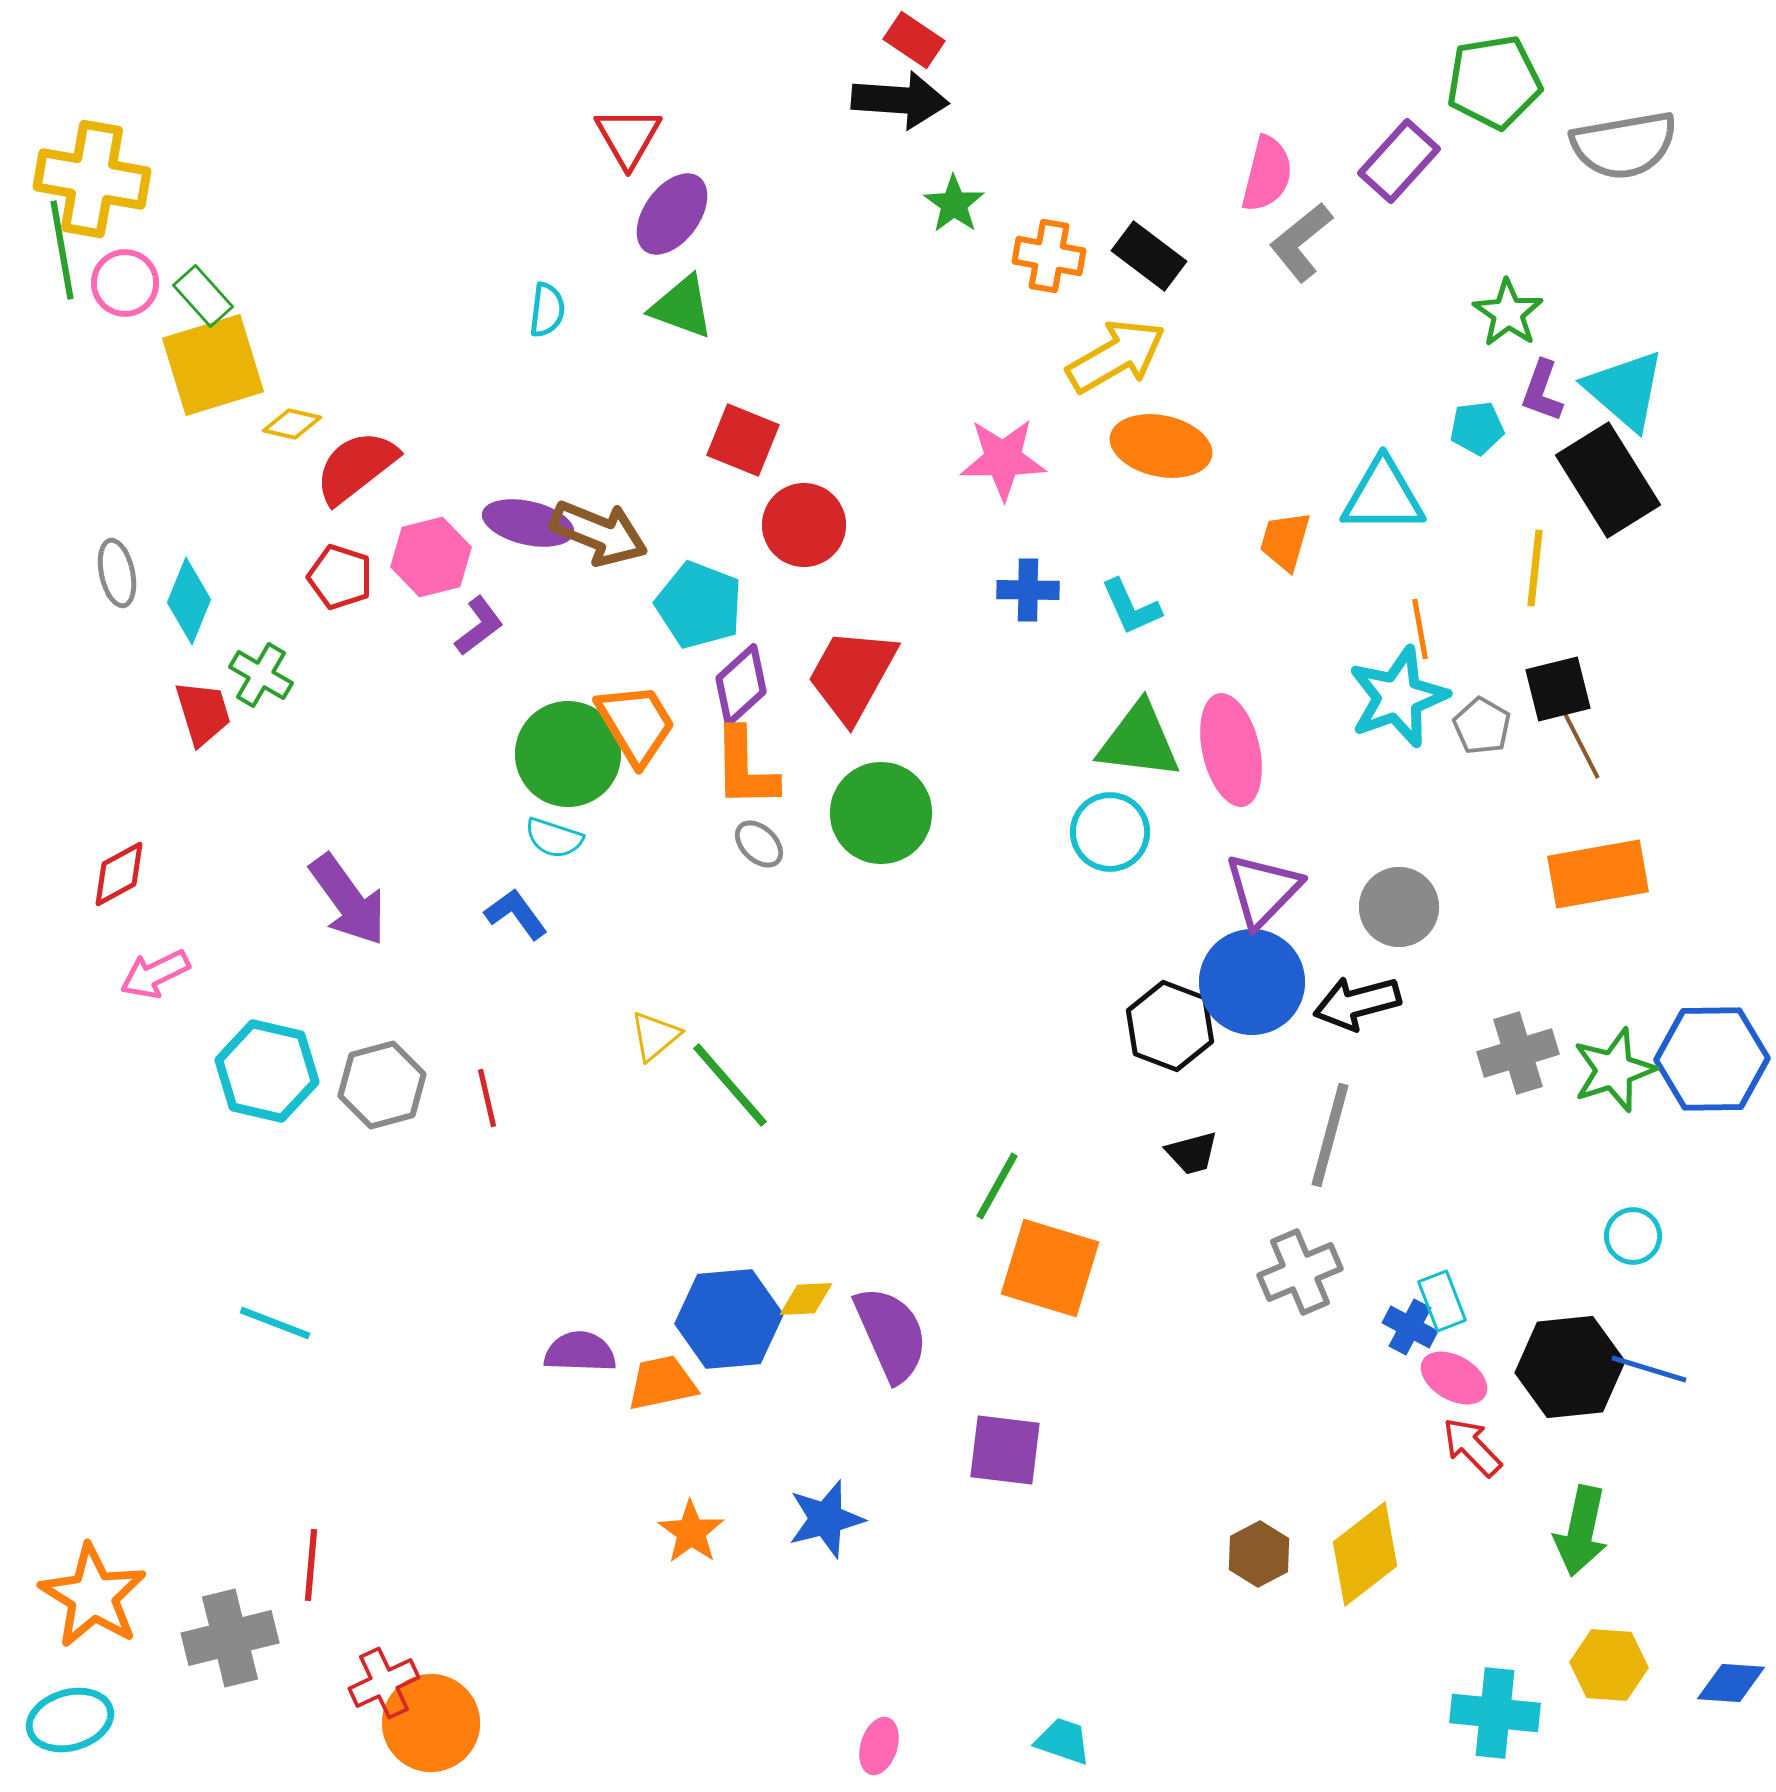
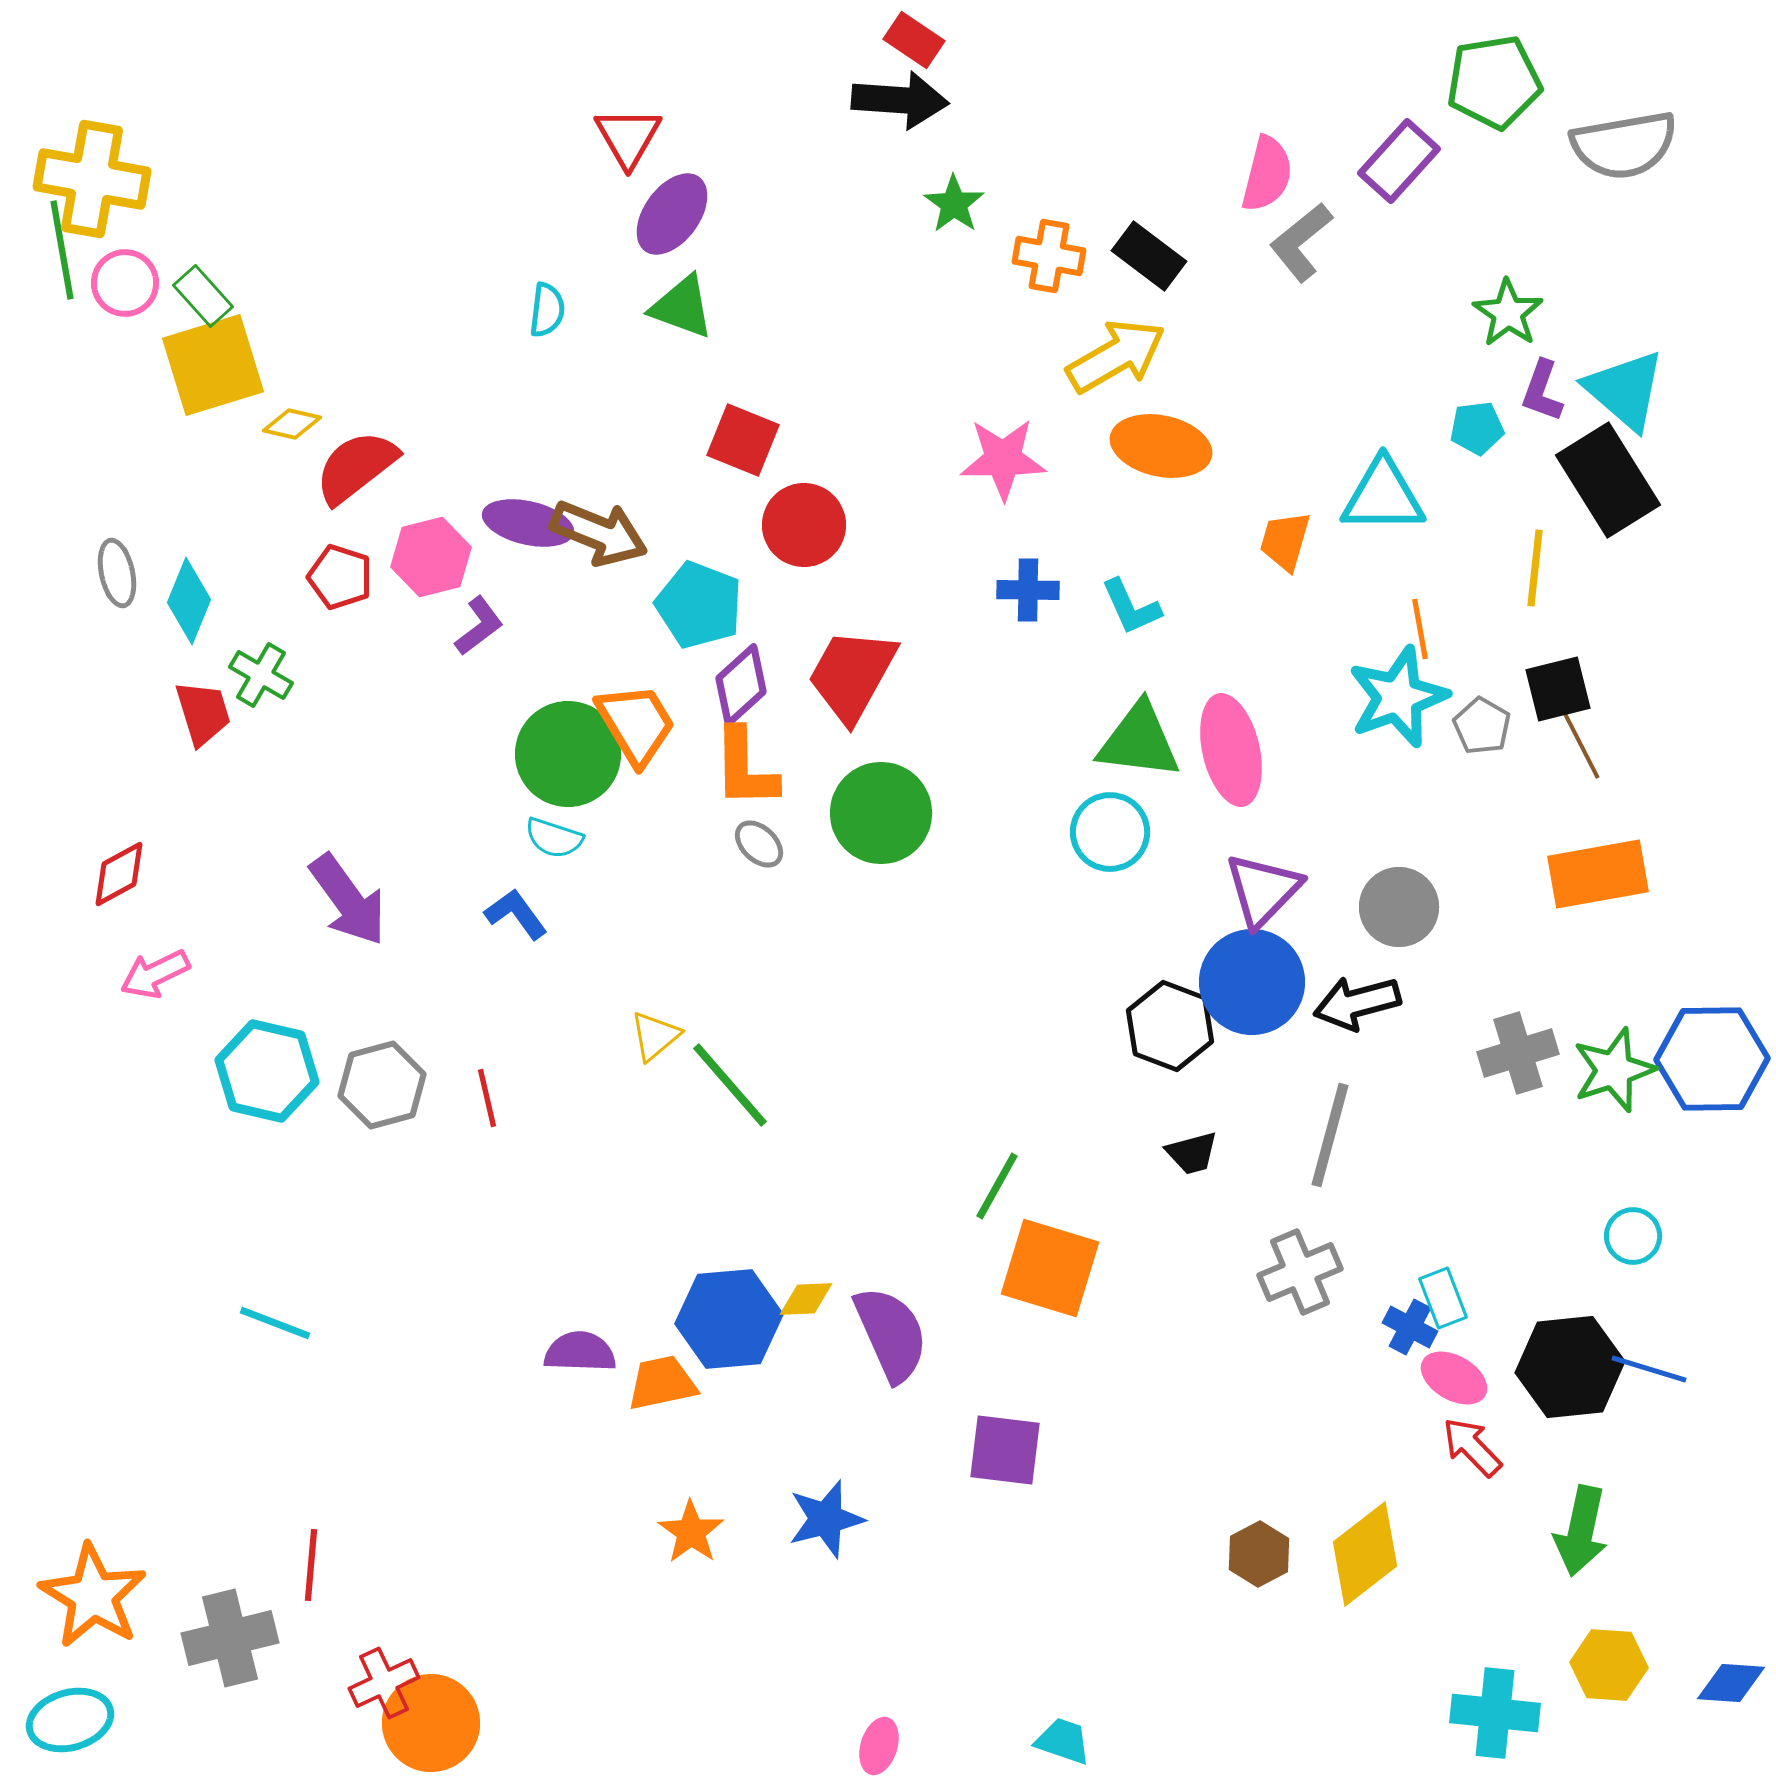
cyan rectangle at (1442, 1301): moved 1 px right, 3 px up
